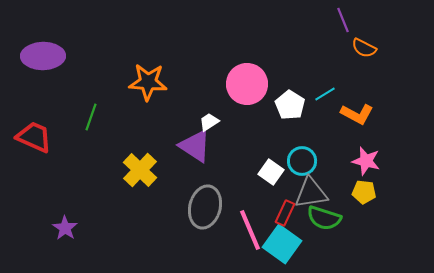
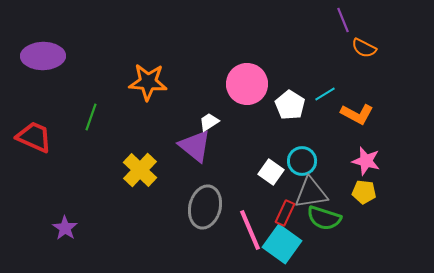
purple triangle: rotated 6 degrees clockwise
